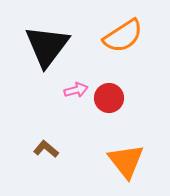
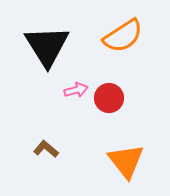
black triangle: rotated 9 degrees counterclockwise
